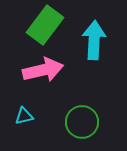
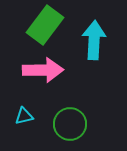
pink arrow: rotated 12 degrees clockwise
green circle: moved 12 px left, 2 px down
